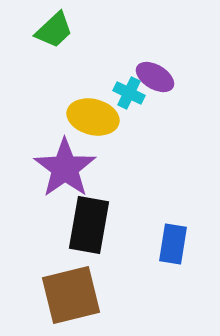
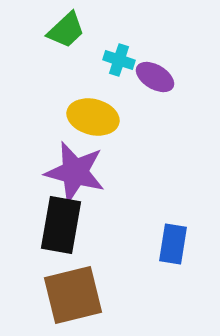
green trapezoid: moved 12 px right
cyan cross: moved 10 px left, 33 px up; rotated 8 degrees counterclockwise
purple star: moved 10 px right, 4 px down; rotated 22 degrees counterclockwise
black rectangle: moved 28 px left
brown square: moved 2 px right
